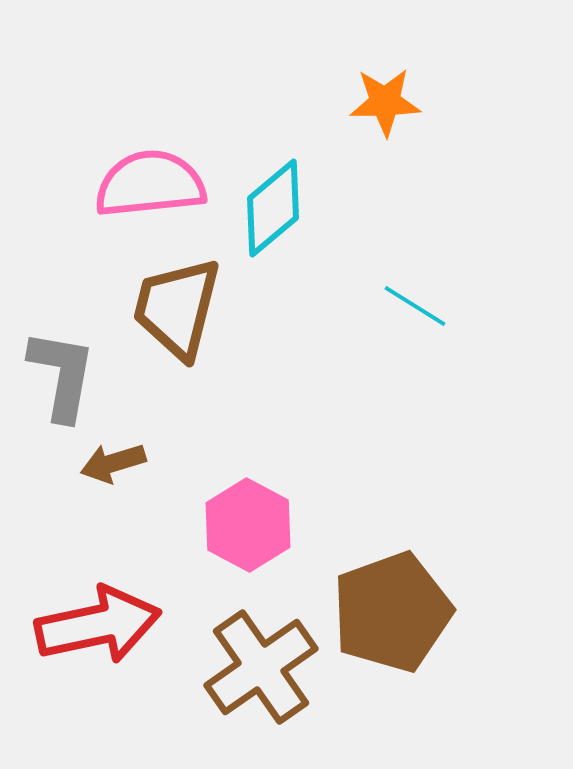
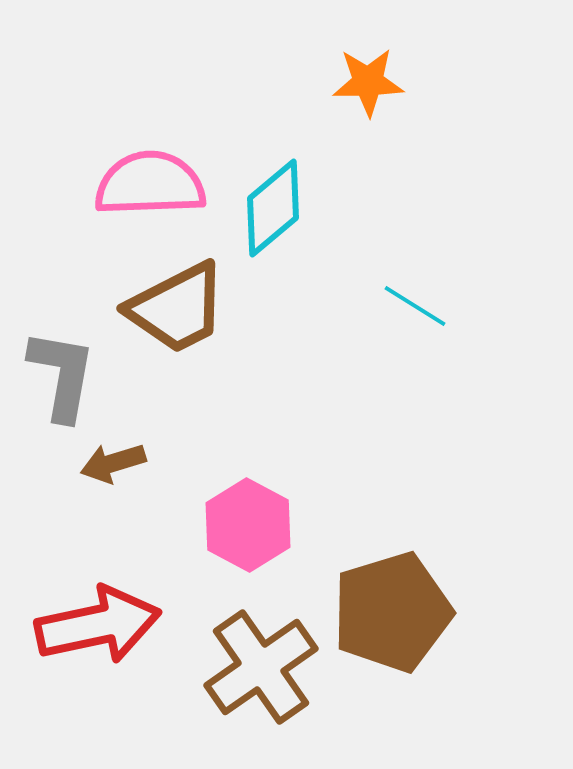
orange star: moved 17 px left, 20 px up
pink semicircle: rotated 4 degrees clockwise
brown trapezoid: rotated 131 degrees counterclockwise
brown pentagon: rotated 3 degrees clockwise
